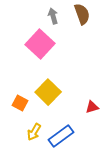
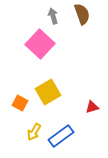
yellow square: rotated 15 degrees clockwise
